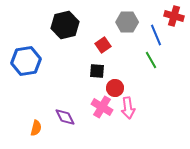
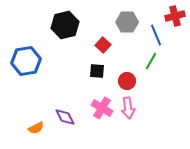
red cross: moved 1 px right; rotated 30 degrees counterclockwise
red square: rotated 14 degrees counterclockwise
green line: moved 1 px down; rotated 60 degrees clockwise
red circle: moved 12 px right, 7 px up
pink cross: moved 1 px down
orange semicircle: rotated 49 degrees clockwise
